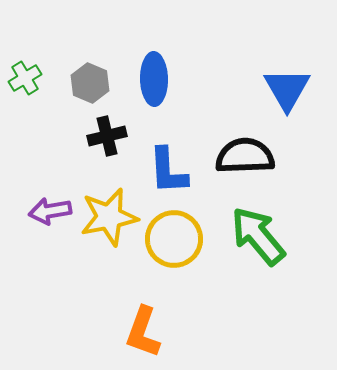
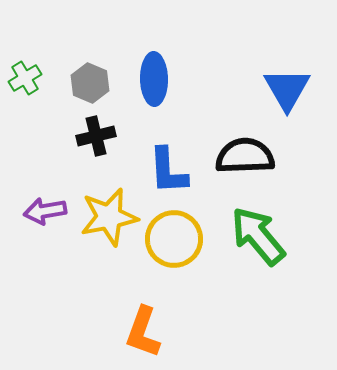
black cross: moved 11 px left
purple arrow: moved 5 px left
